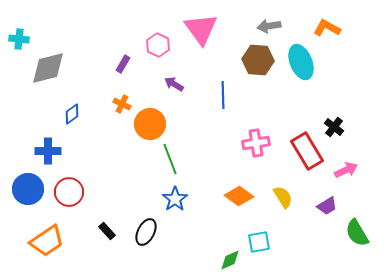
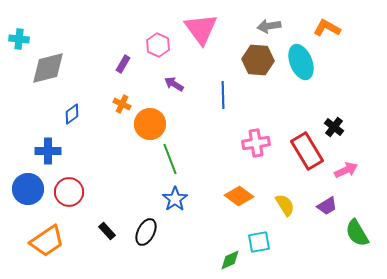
yellow semicircle: moved 2 px right, 8 px down
